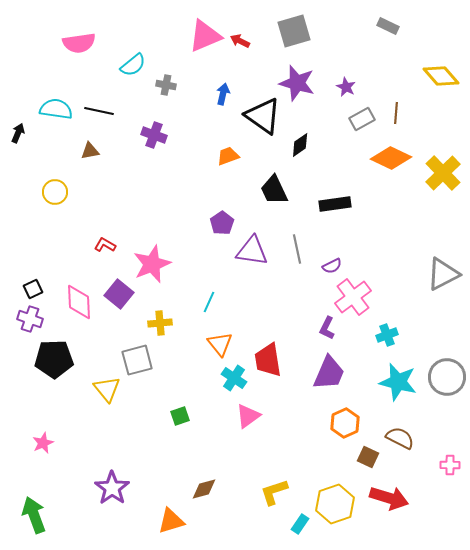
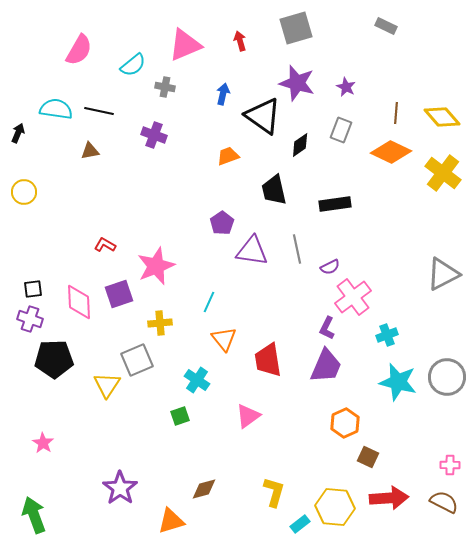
gray rectangle at (388, 26): moved 2 px left
gray square at (294, 31): moved 2 px right, 3 px up
pink triangle at (205, 36): moved 20 px left, 9 px down
red arrow at (240, 41): rotated 48 degrees clockwise
pink semicircle at (79, 43): moved 7 px down; rotated 52 degrees counterclockwise
yellow diamond at (441, 76): moved 1 px right, 41 px down
gray cross at (166, 85): moved 1 px left, 2 px down
gray rectangle at (362, 119): moved 21 px left, 11 px down; rotated 40 degrees counterclockwise
orange diamond at (391, 158): moved 6 px up
yellow cross at (443, 173): rotated 9 degrees counterclockwise
black trapezoid at (274, 190): rotated 12 degrees clockwise
yellow circle at (55, 192): moved 31 px left
pink star at (152, 264): moved 4 px right, 2 px down
purple semicircle at (332, 266): moved 2 px left, 1 px down
black square at (33, 289): rotated 18 degrees clockwise
purple square at (119, 294): rotated 32 degrees clockwise
orange triangle at (220, 344): moved 4 px right, 5 px up
gray square at (137, 360): rotated 8 degrees counterclockwise
purple trapezoid at (329, 373): moved 3 px left, 7 px up
cyan cross at (234, 378): moved 37 px left, 2 px down
yellow triangle at (107, 389): moved 4 px up; rotated 12 degrees clockwise
brown semicircle at (400, 438): moved 44 px right, 64 px down
pink star at (43, 443): rotated 15 degrees counterclockwise
purple star at (112, 488): moved 8 px right
yellow L-shape at (274, 492): rotated 124 degrees clockwise
red arrow at (389, 498): rotated 21 degrees counterclockwise
yellow hexagon at (335, 504): moved 3 px down; rotated 24 degrees clockwise
cyan rectangle at (300, 524): rotated 18 degrees clockwise
